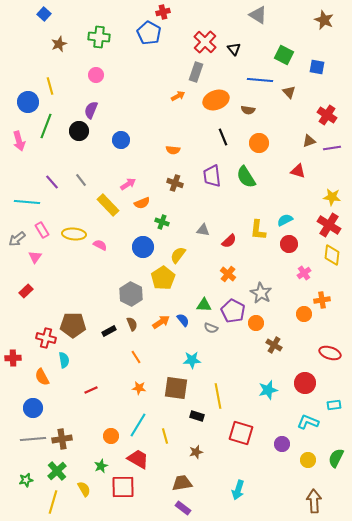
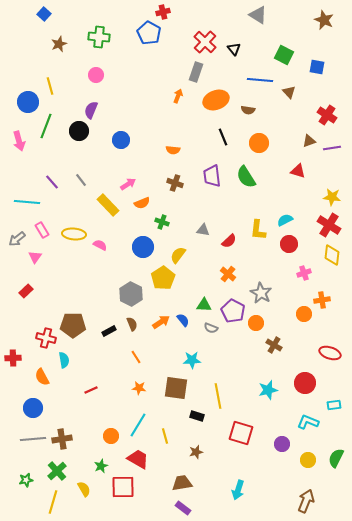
orange arrow at (178, 96): rotated 40 degrees counterclockwise
pink cross at (304, 273): rotated 16 degrees clockwise
brown arrow at (314, 501): moved 8 px left; rotated 25 degrees clockwise
